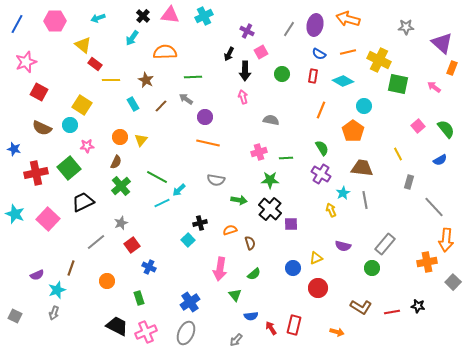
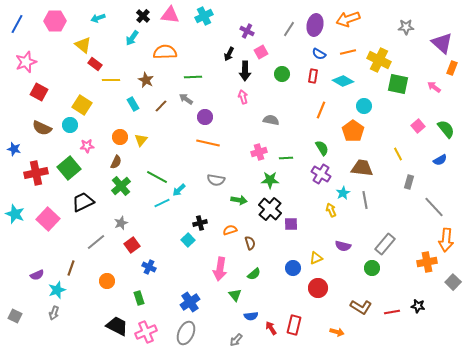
orange arrow at (348, 19): rotated 35 degrees counterclockwise
